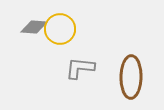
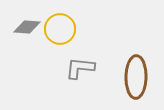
gray diamond: moved 7 px left
brown ellipse: moved 5 px right
